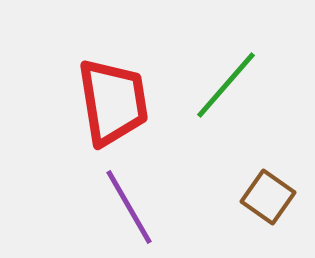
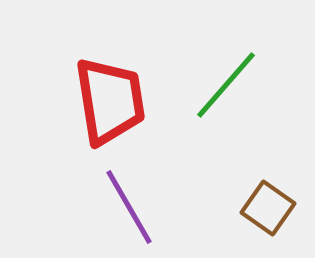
red trapezoid: moved 3 px left, 1 px up
brown square: moved 11 px down
